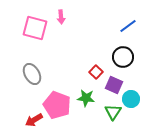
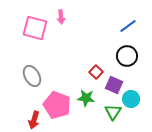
black circle: moved 4 px right, 1 px up
gray ellipse: moved 2 px down
red arrow: rotated 42 degrees counterclockwise
